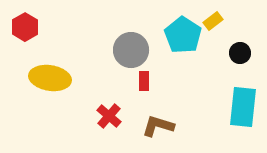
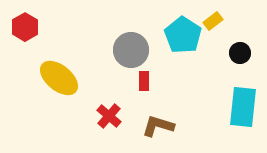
yellow ellipse: moved 9 px right; rotated 30 degrees clockwise
